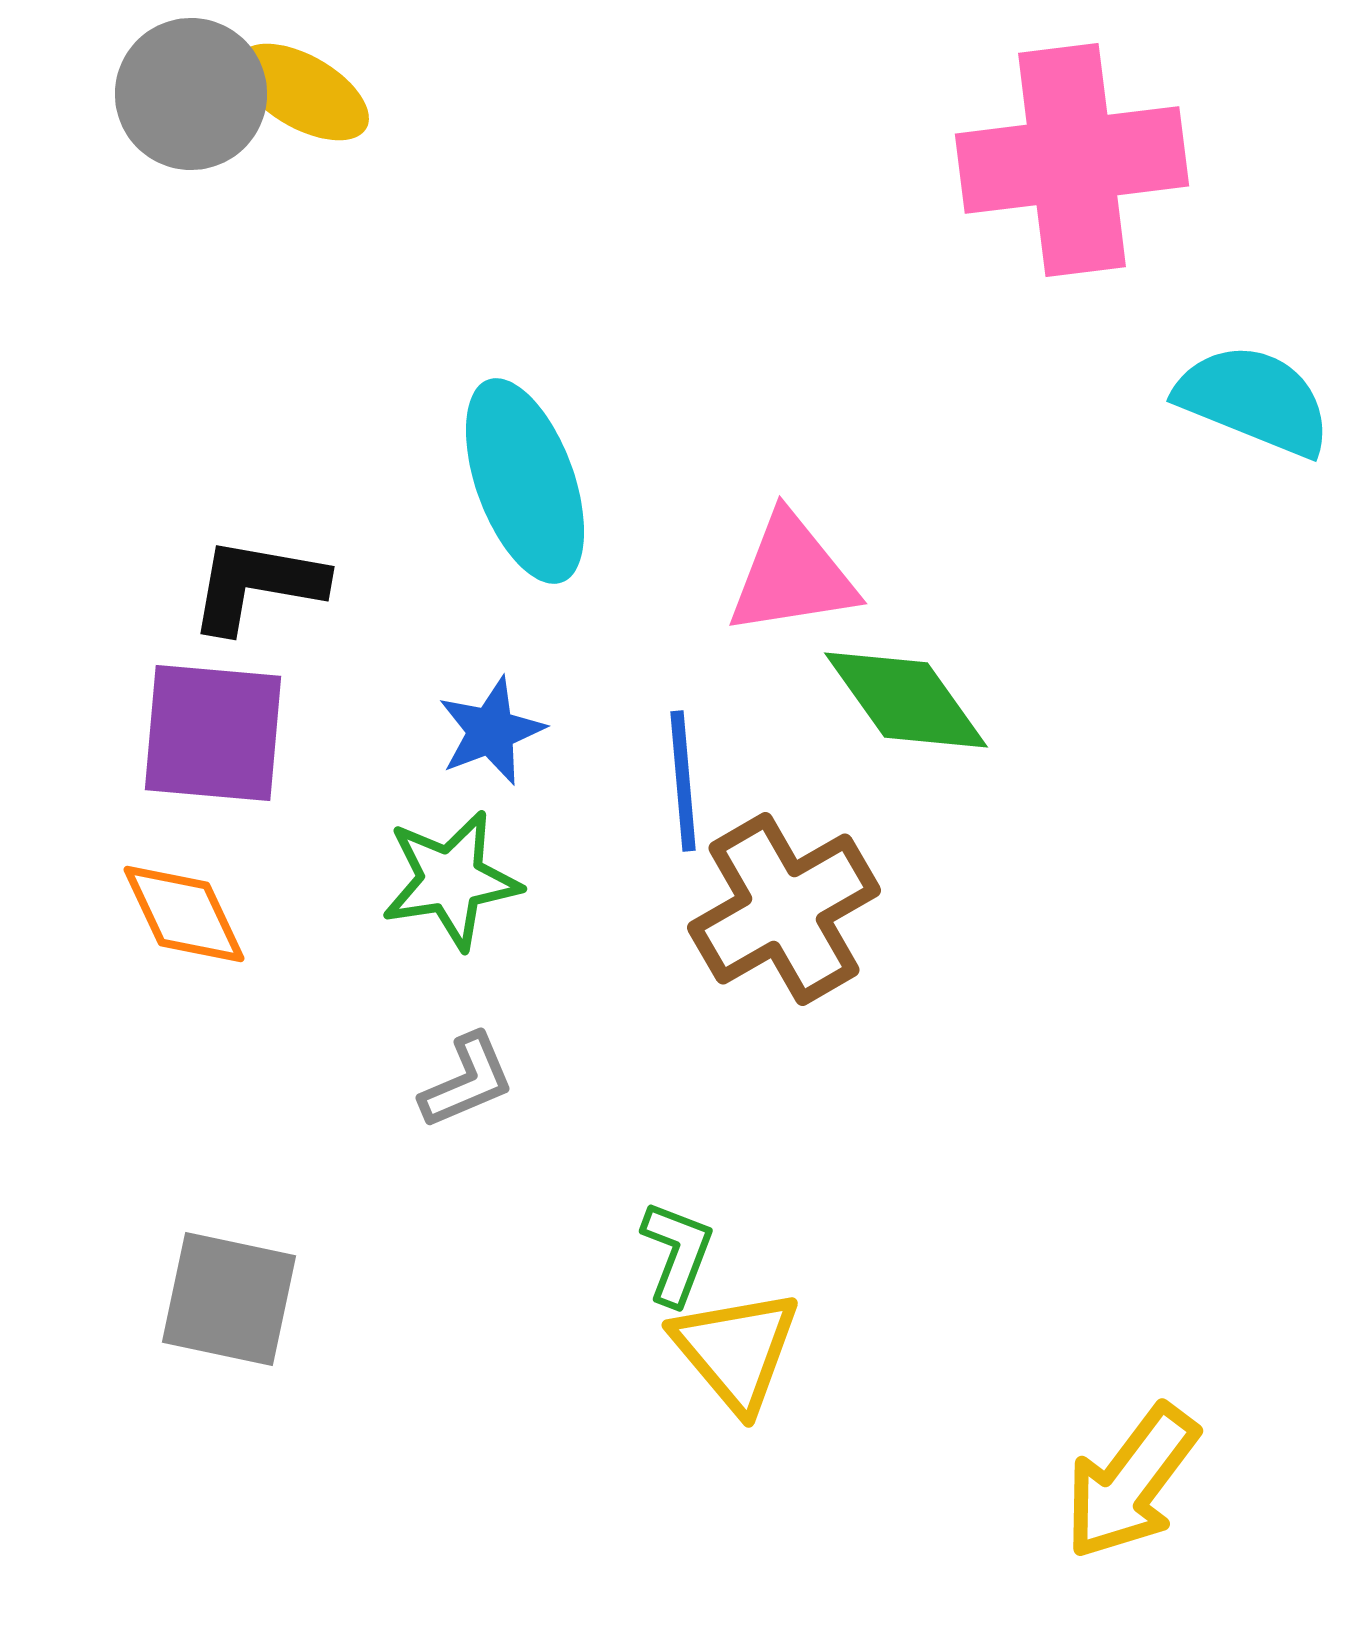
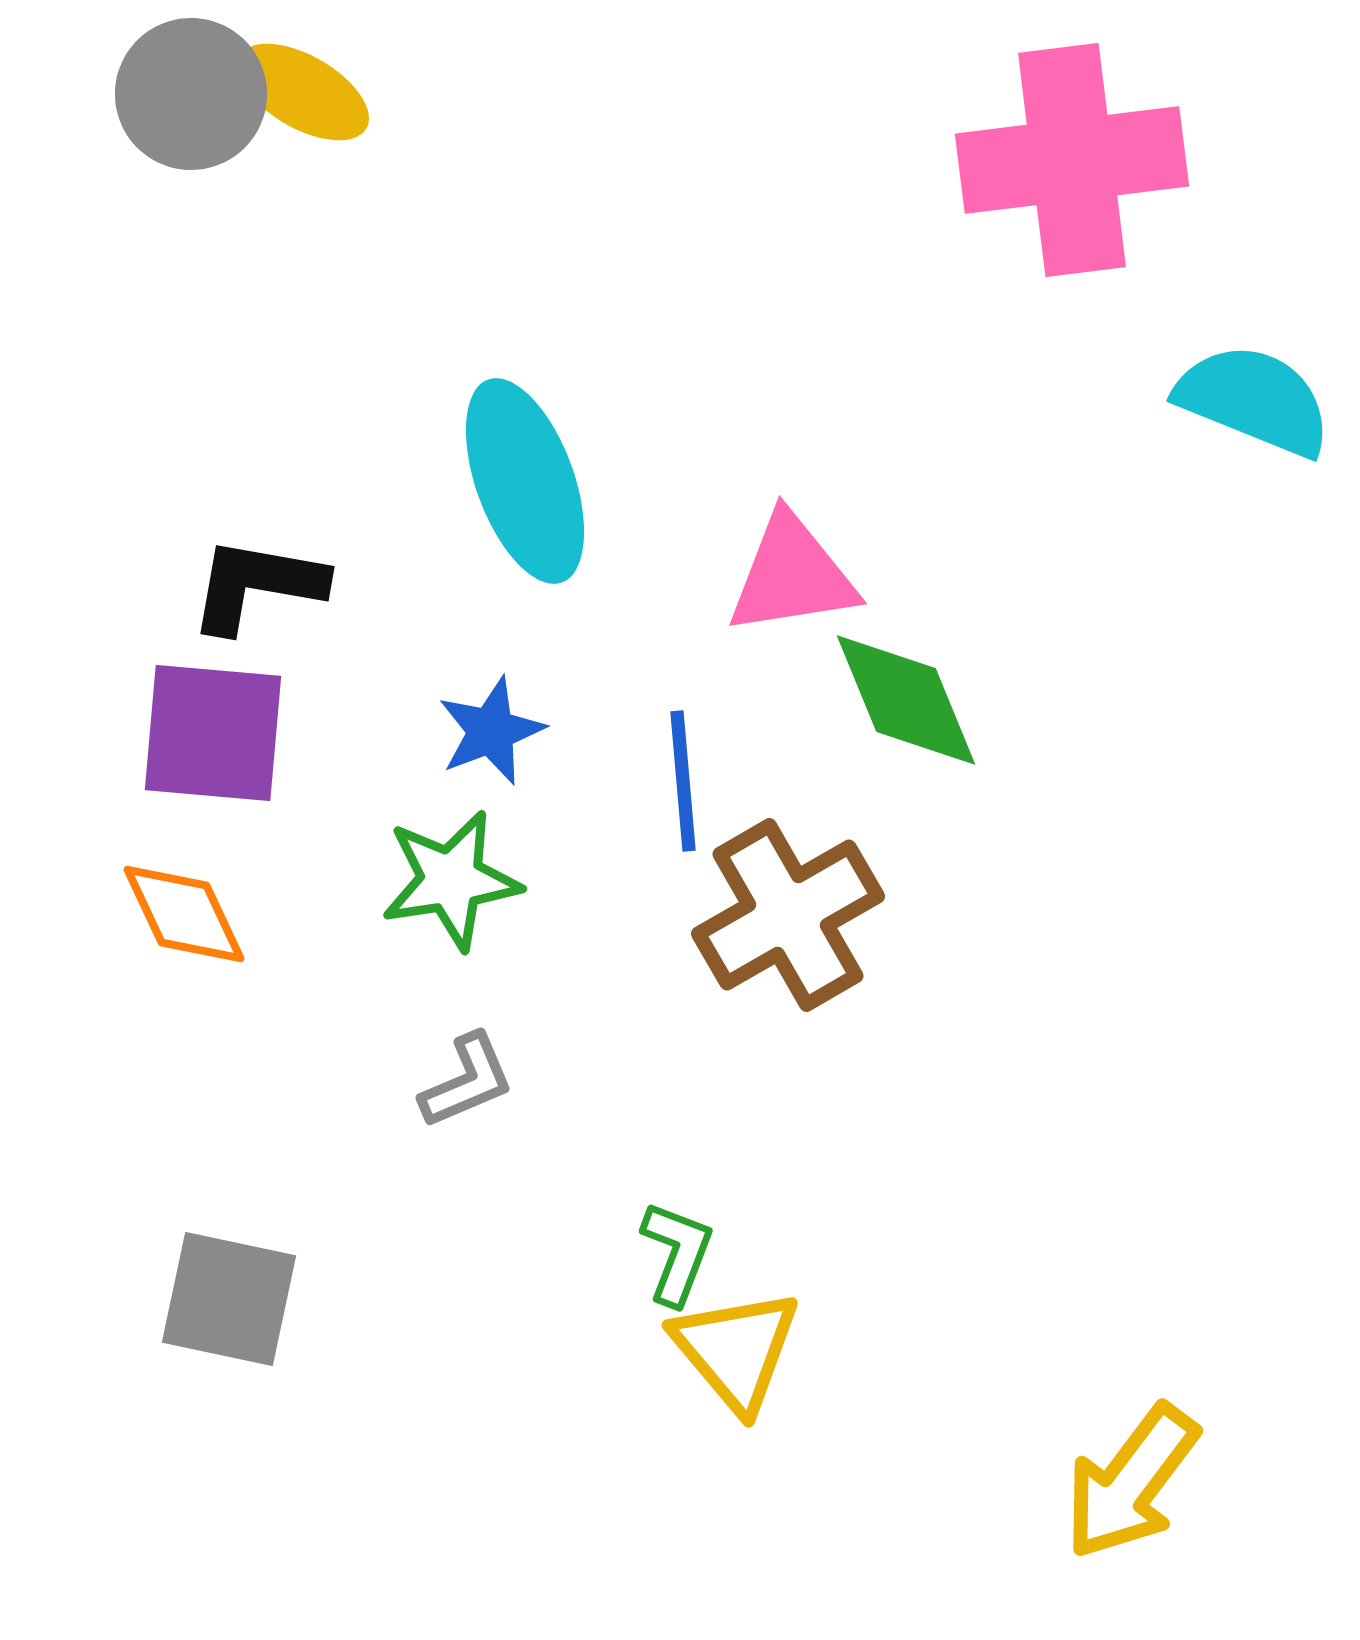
green diamond: rotated 13 degrees clockwise
brown cross: moved 4 px right, 6 px down
